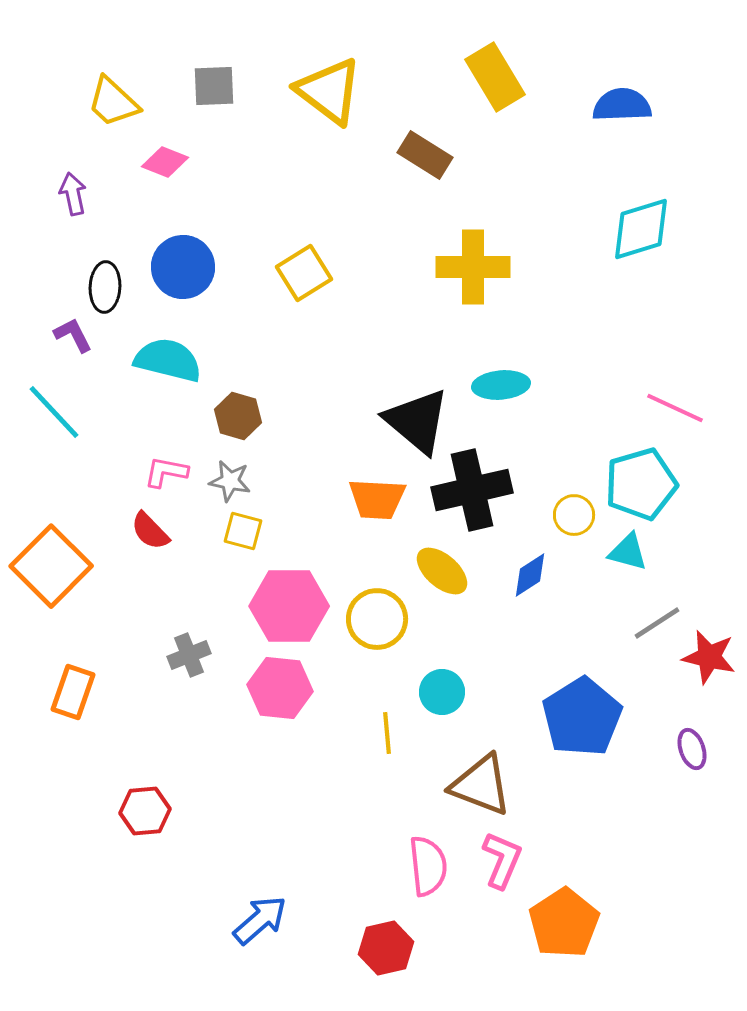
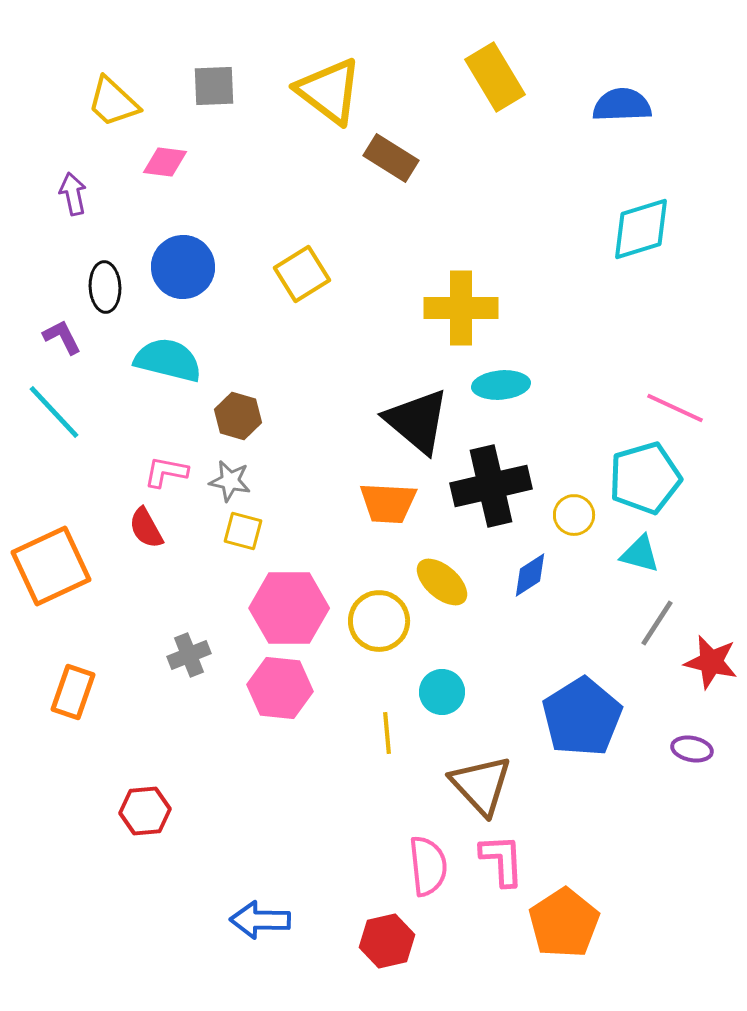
brown rectangle at (425, 155): moved 34 px left, 3 px down
pink diamond at (165, 162): rotated 15 degrees counterclockwise
yellow cross at (473, 267): moved 12 px left, 41 px down
yellow square at (304, 273): moved 2 px left, 1 px down
black ellipse at (105, 287): rotated 6 degrees counterclockwise
purple L-shape at (73, 335): moved 11 px left, 2 px down
cyan pentagon at (641, 484): moved 4 px right, 6 px up
black cross at (472, 490): moved 19 px right, 4 px up
orange trapezoid at (377, 499): moved 11 px right, 4 px down
red semicircle at (150, 531): moved 4 px left, 3 px up; rotated 15 degrees clockwise
cyan triangle at (628, 552): moved 12 px right, 2 px down
orange square at (51, 566): rotated 20 degrees clockwise
yellow ellipse at (442, 571): moved 11 px down
pink hexagon at (289, 606): moved 2 px down
yellow circle at (377, 619): moved 2 px right, 2 px down
gray line at (657, 623): rotated 24 degrees counterclockwise
red star at (709, 657): moved 2 px right, 5 px down
purple ellipse at (692, 749): rotated 60 degrees counterclockwise
brown triangle at (481, 785): rotated 26 degrees clockwise
pink L-shape at (502, 860): rotated 26 degrees counterclockwise
blue arrow at (260, 920): rotated 138 degrees counterclockwise
red hexagon at (386, 948): moved 1 px right, 7 px up
